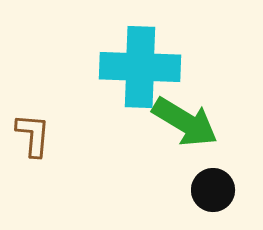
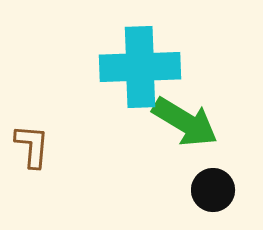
cyan cross: rotated 4 degrees counterclockwise
brown L-shape: moved 1 px left, 11 px down
